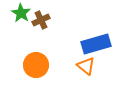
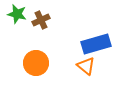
green star: moved 4 px left, 1 px down; rotated 18 degrees counterclockwise
orange circle: moved 2 px up
